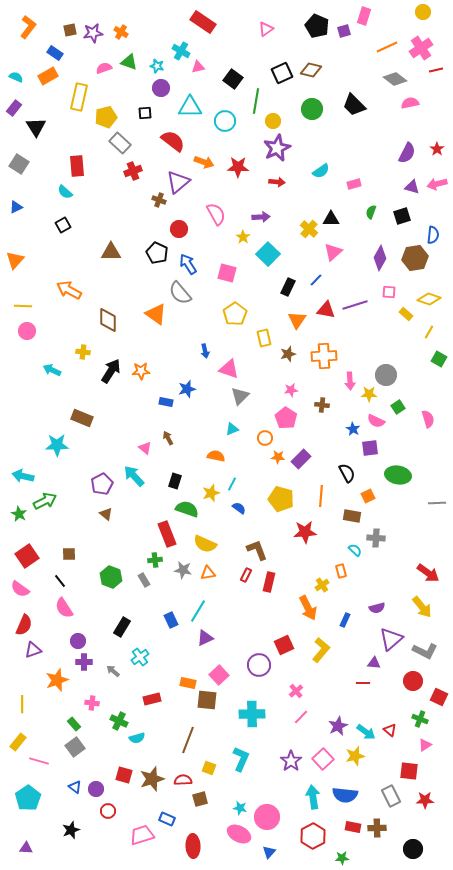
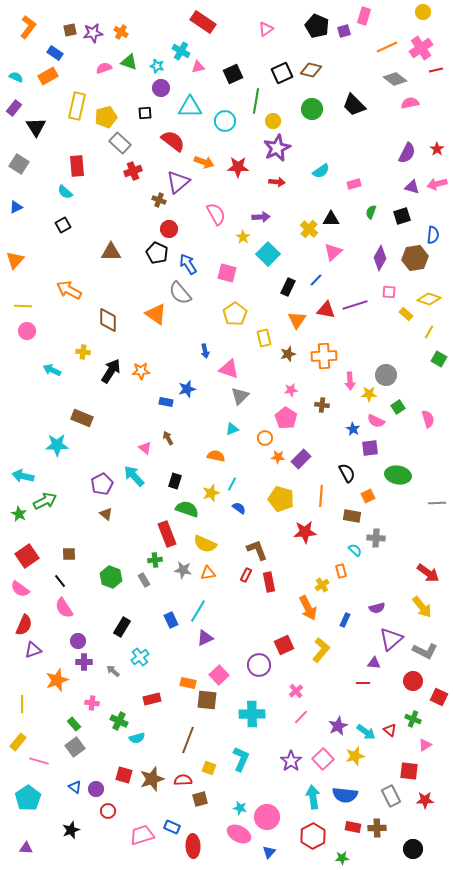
black square at (233, 79): moved 5 px up; rotated 30 degrees clockwise
yellow rectangle at (79, 97): moved 2 px left, 9 px down
red circle at (179, 229): moved 10 px left
red rectangle at (269, 582): rotated 24 degrees counterclockwise
green cross at (420, 719): moved 7 px left
blue rectangle at (167, 819): moved 5 px right, 8 px down
